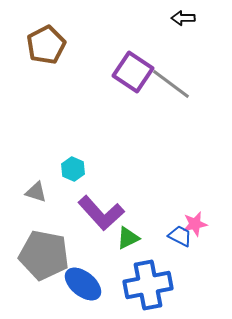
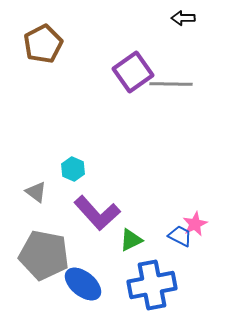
brown pentagon: moved 3 px left, 1 px up
purple square: rotated 21 degrees clockwise
gray line: rotated 36 degrees counterclockwise
gray triangle: rotated 20 degrees clockwise
purple L-shape: moved 4 px left
pink star: rotated 15 degrees counterclockwise
green triangle: moved 3 px right, 2 px down
blue cross: moved 4 px right
